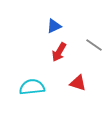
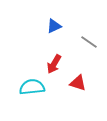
gray line: moved 5 px left, 3 px up
red arrow: moved 5 px left, 12 px down
